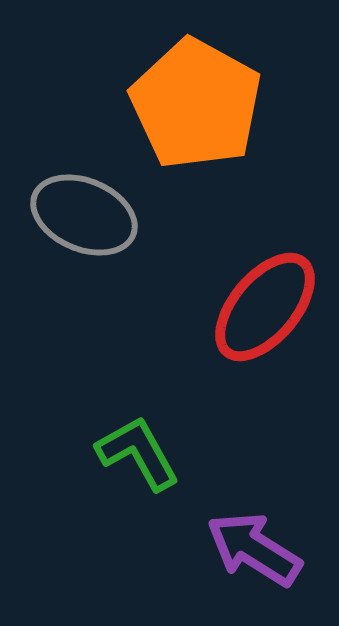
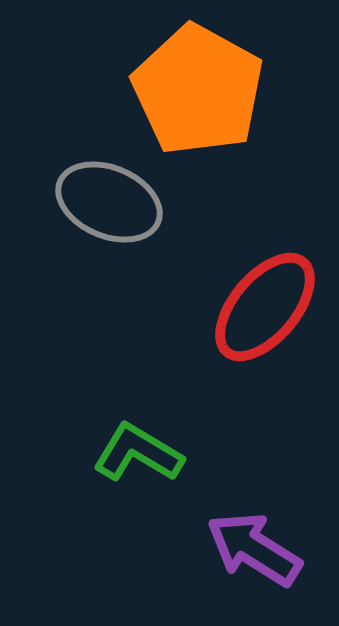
orange pentagon: moved 2 px right, 14 px up
gray ellipse: moved 25 px right, 13 px up
green L-shape: rotated 30 degrees counterclockwise
